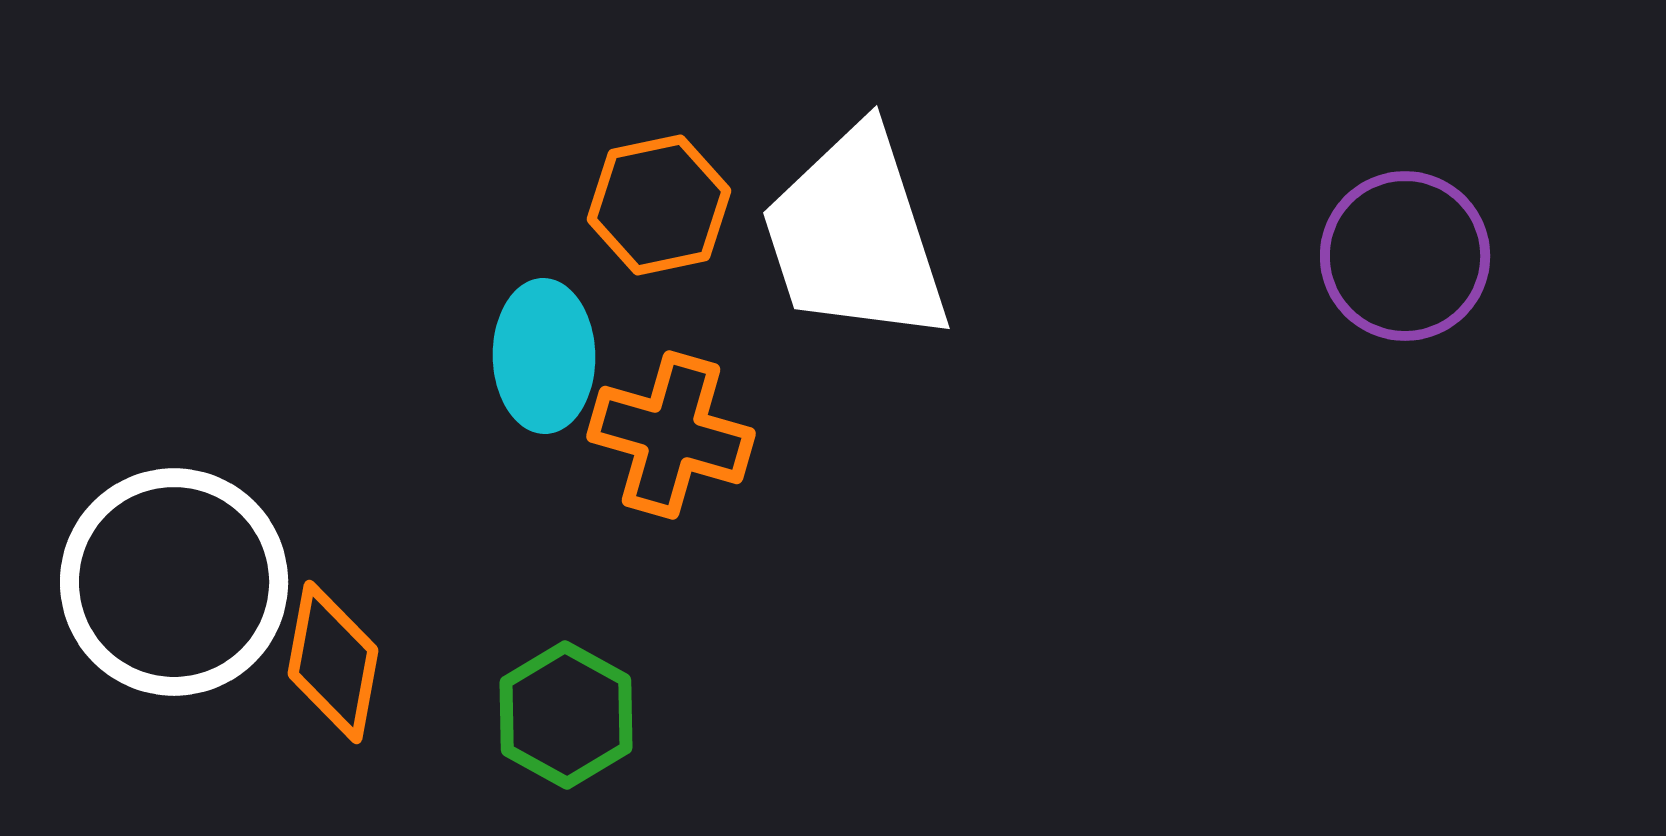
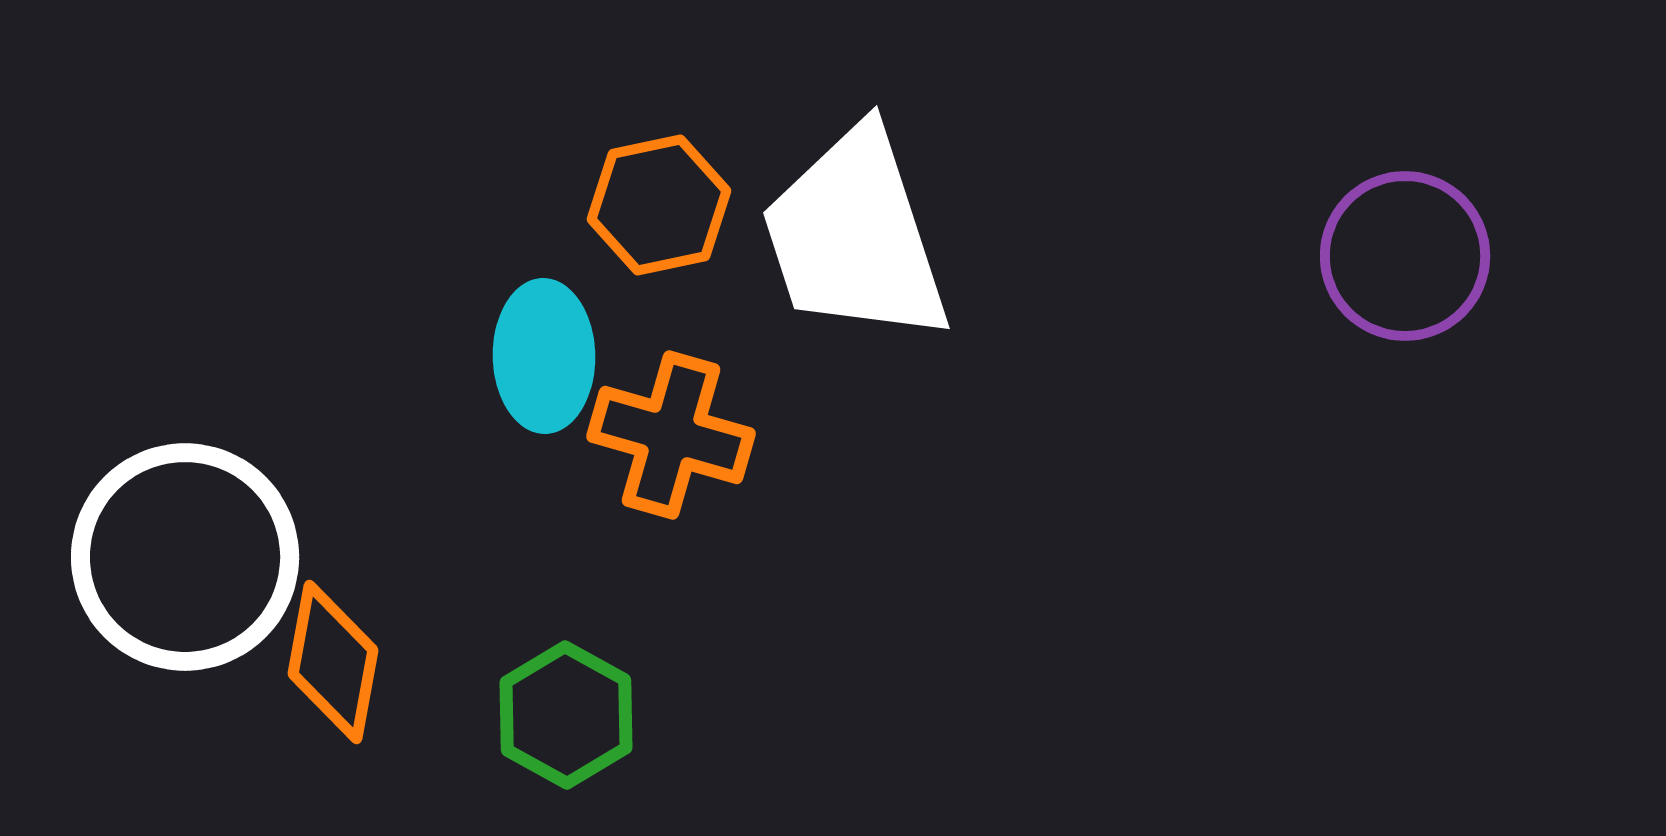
white circle: moved 11 px right, 25 px up
